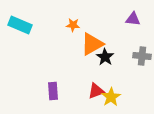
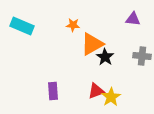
cyan rectangle: moved 2 px right, 1 px down
